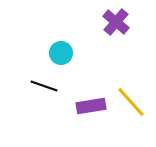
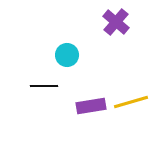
cyan circle: moved 6 px right, 2 px down
black line: rotated 20 degrees counterclockwise
yellow line: rotated 64 degrees counterclockwise
